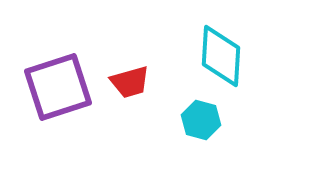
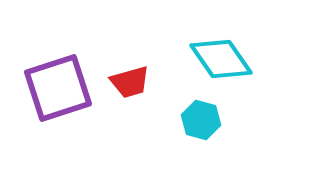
cyan diamond: moved 3 px down; rotated 38 degrees counterclockwise
purple square: moved 1 px down
